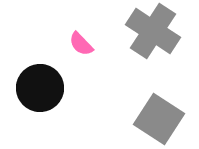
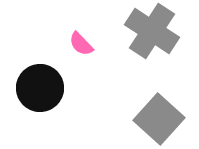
gray cross: moved 1 px left
gray square: rotated 9 degrees clockwise
